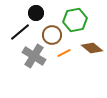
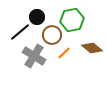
black circle: moved 1 px right, 4 px down
green hexagon: moved 3 px left
orange line: rotated 16 degrees counterclockwise
